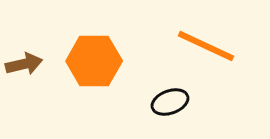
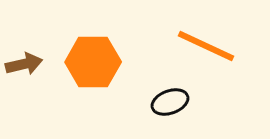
orange hexagon: moved 1 px left, 1 px down
